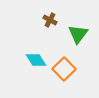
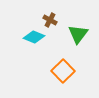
cyan diamond: moved 2 px left, 23 px up; rotated 35 degrees counterclockwise
orange square: moved 1 px left, 2 px down
